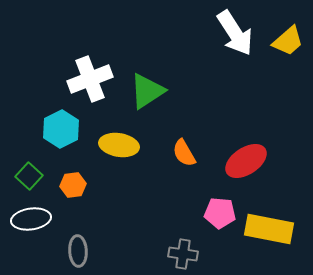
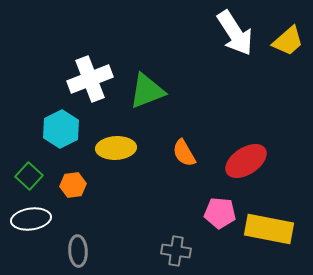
green triangle: rotated 12 degrees clockwise
yellow ellipse: moved 3 px left, 3 px down; rotated 12 degrees counterclockwise
gray cross: moved 7 px left, 3 px up
